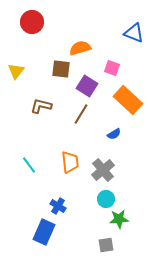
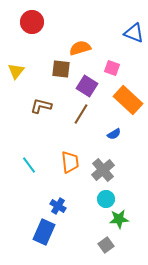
gray square: rotated 28 degrees counterclockwise
